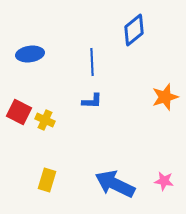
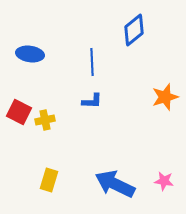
blue ellipse: rotated 16 degrees clockwise
yellow cross: rotated 36 degrees counterclockwise
yellow rectangle: moved 2 px right
